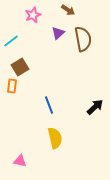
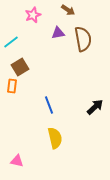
purple triangle: rotated 32 degrees clockwise
cyan line: moved 1 px down
pink triangle: moved 3 px left
